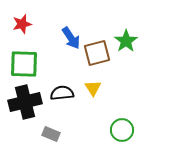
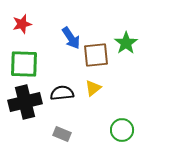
green star: moved 2 px down
brown square: moved 1 px left, 2 px down; rotated 8 degrees clockwise
yellow triangle: rotated 24 degrees clockwise
gray rectangle: moved 11 px right
